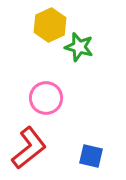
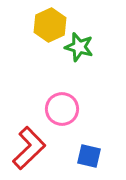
pink circle: moved 16 px right, 11 px down
red L-shape: rotated 6 degrees counterclockwise
blue square: moved 2 px left
